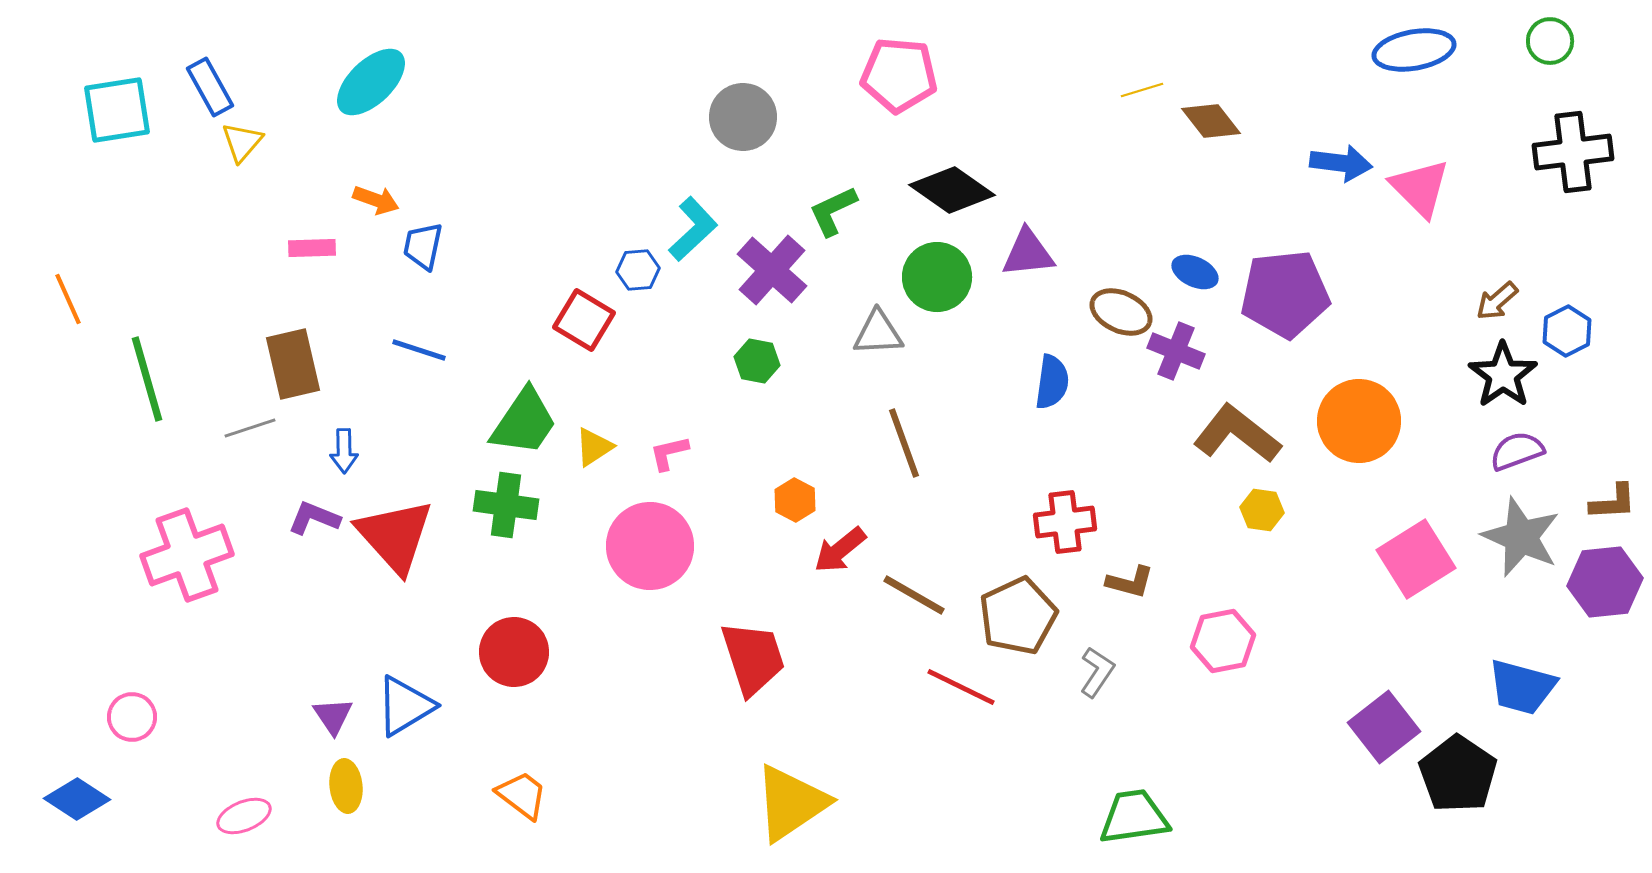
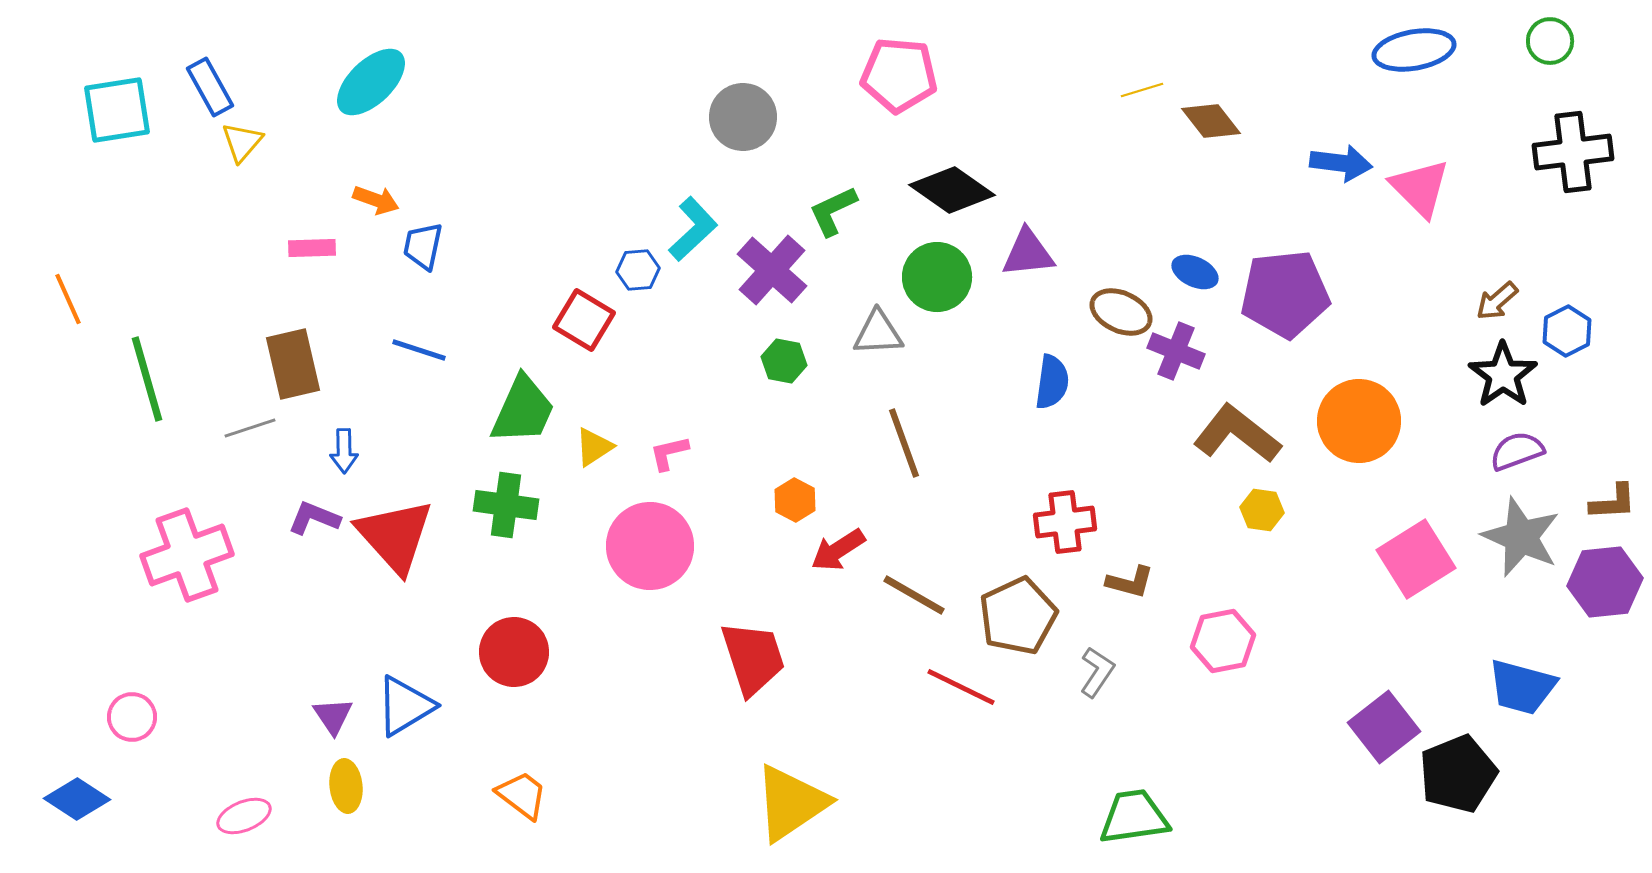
green hexagon at (757, 361): moved 27 px right
green trapezoid at (524, 422): moved 1 px left, 12 px up; rotated 10 degrees counterclockwise
red arrow at (840, 550): moved 2 px left; rotated 6 degrees clockwise
black pentagon at (1458, 774): rotated 16 degrees clockwise
